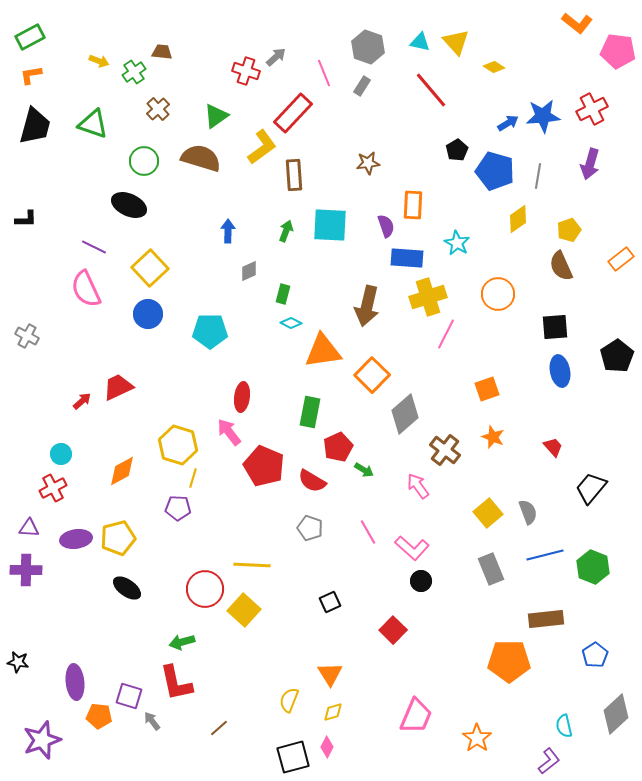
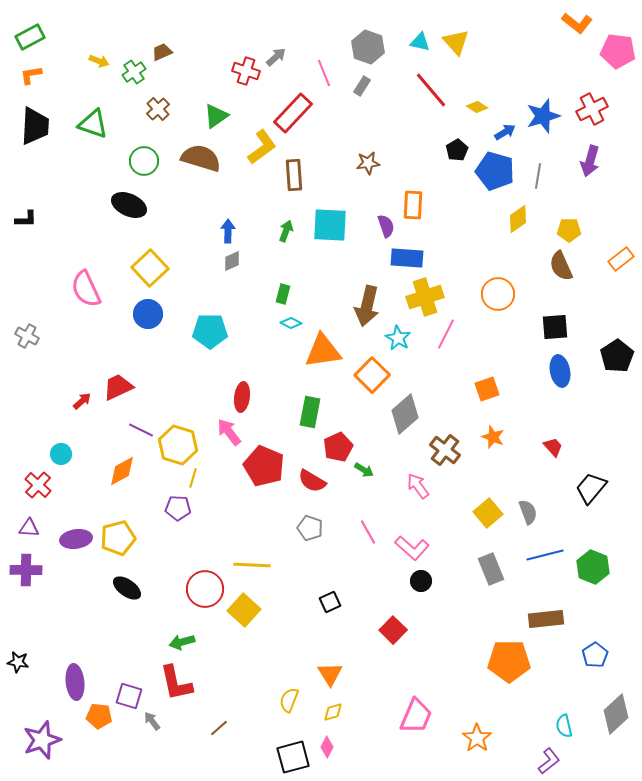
brown trapezoid at (162, 52): rotated 30 degrees counterclockwise
yellow diamond at (494, 67): moved 17 px left, 40 px down
blue star at (543, 116): rotated 12 degrees counterclockwise
blue arrow at (508, 123): moved 3 px left, 9 px down
black trapezoid at (35, 126): rotated 12 degrees counterclockwise
purple arrow at (590, 164): moved 3 px up
yellow pentagon at (569, 230): rotated 20 degrees clockwise
cyan star at (457, 243): moved 59 px left, 95 px down
purple line at (94, 247): moved 47 px right, 183 px down
gray diamond at (249, 271): moved 17 px left, 10 px up
yellow cross at (428, 297): moved 3 px left
red cross at (53, 488): moved 15 px left, 3 px up; rotated 20 degrees counterclockwise
